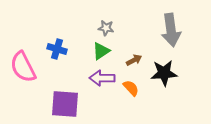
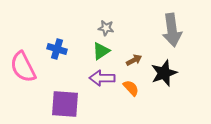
gray arrow: moved 1 px right
black star: rotated 16 degrees counterclockwise
